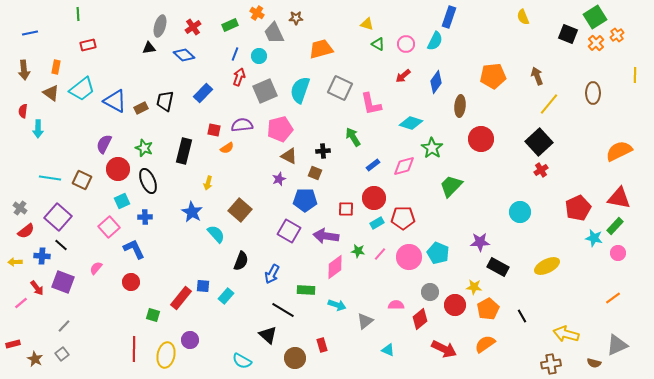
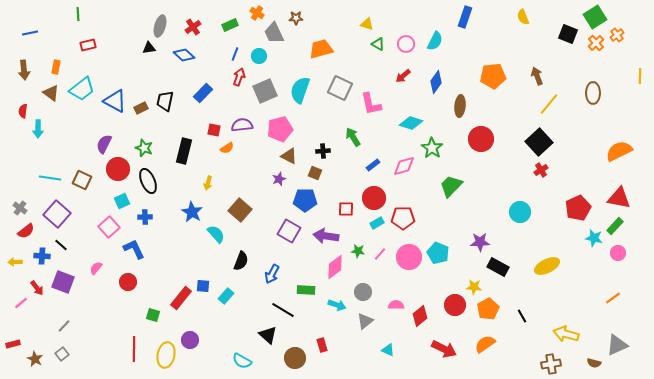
blue rectangle at (449, 17): moved 16 px right
yellow line at (635, 75): moved 5 px right, 1 px down
purple square at (58, 217): moved 1 px left, 3 px up
red circle at (131, 282): moved 3 px left
gray circle at (430, 292): moved 67 px left
red diamond at (420, 319): moved 3 px up
